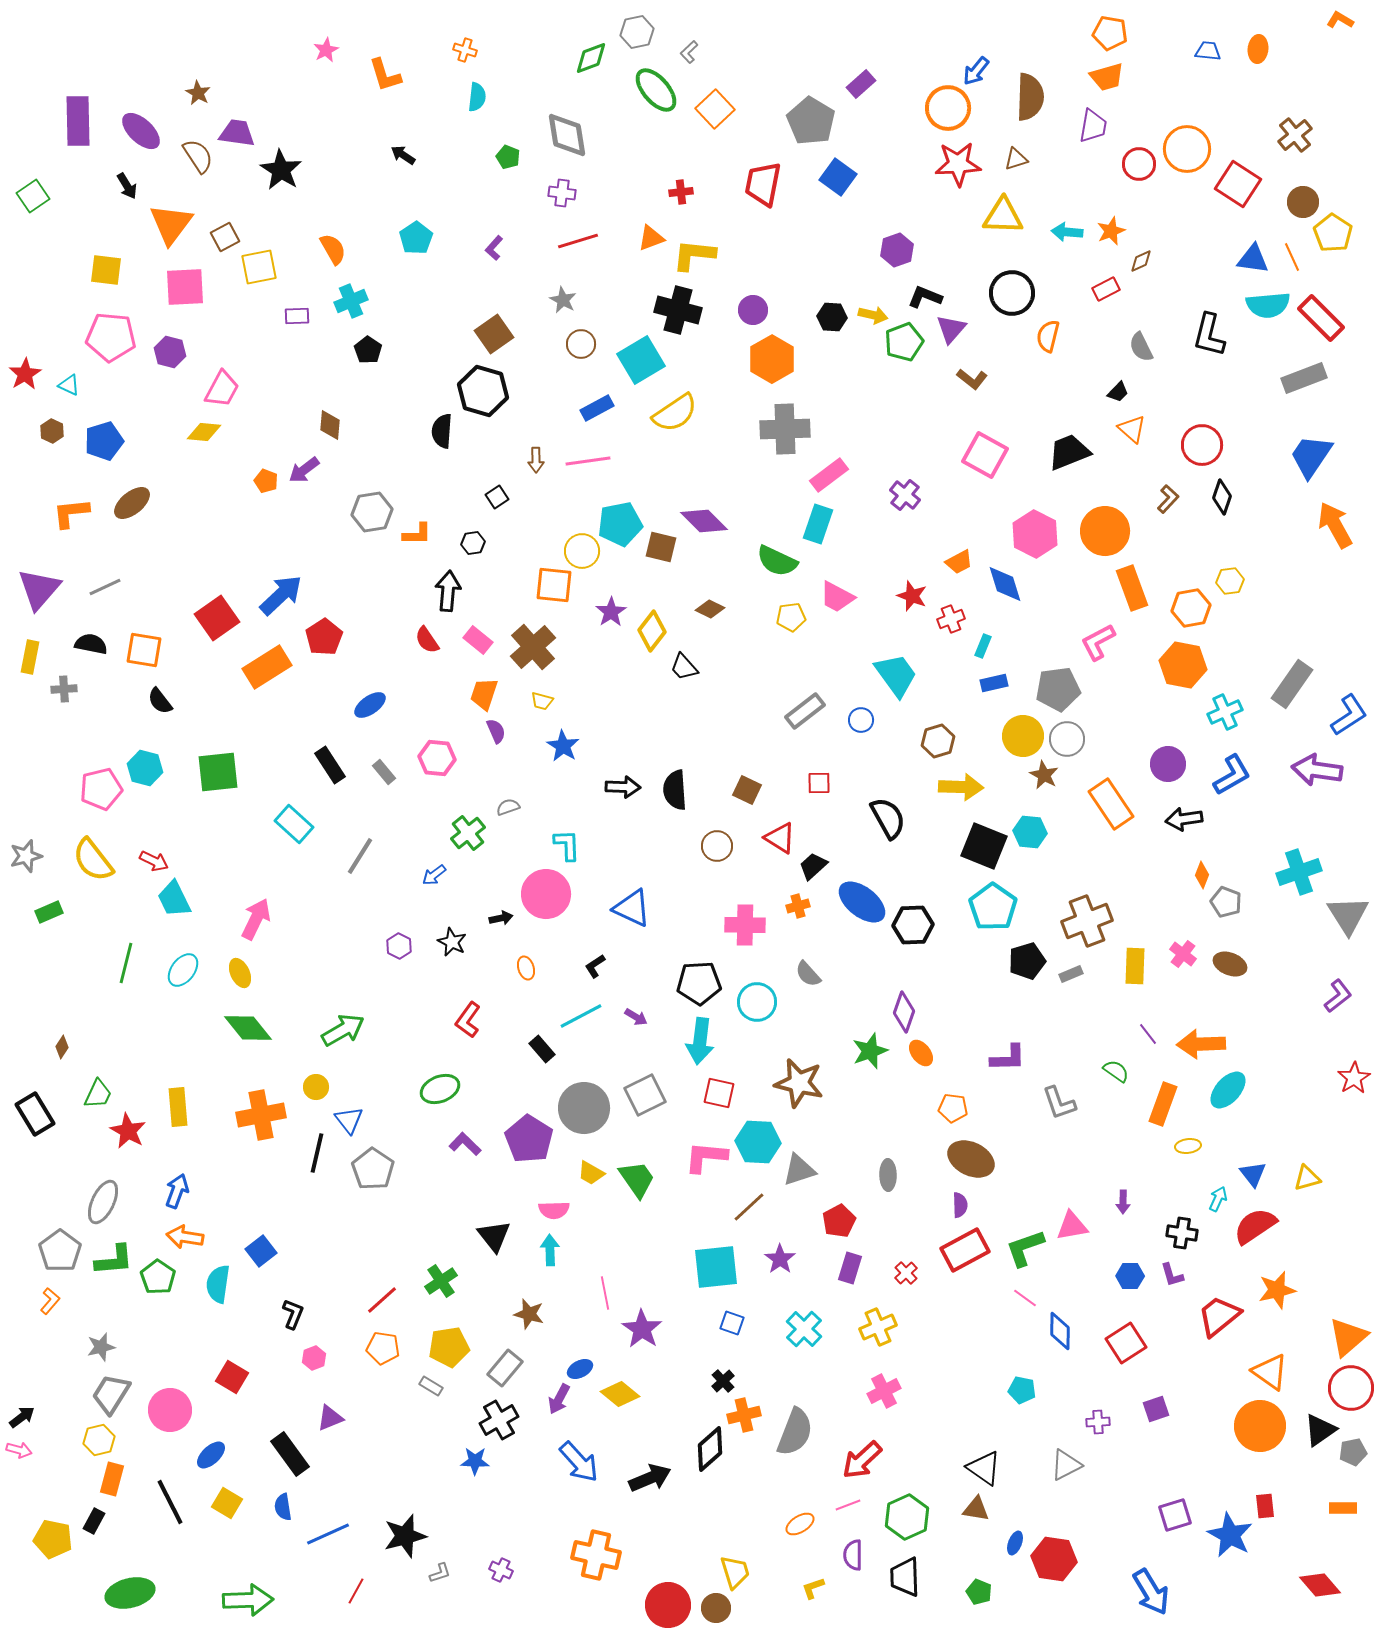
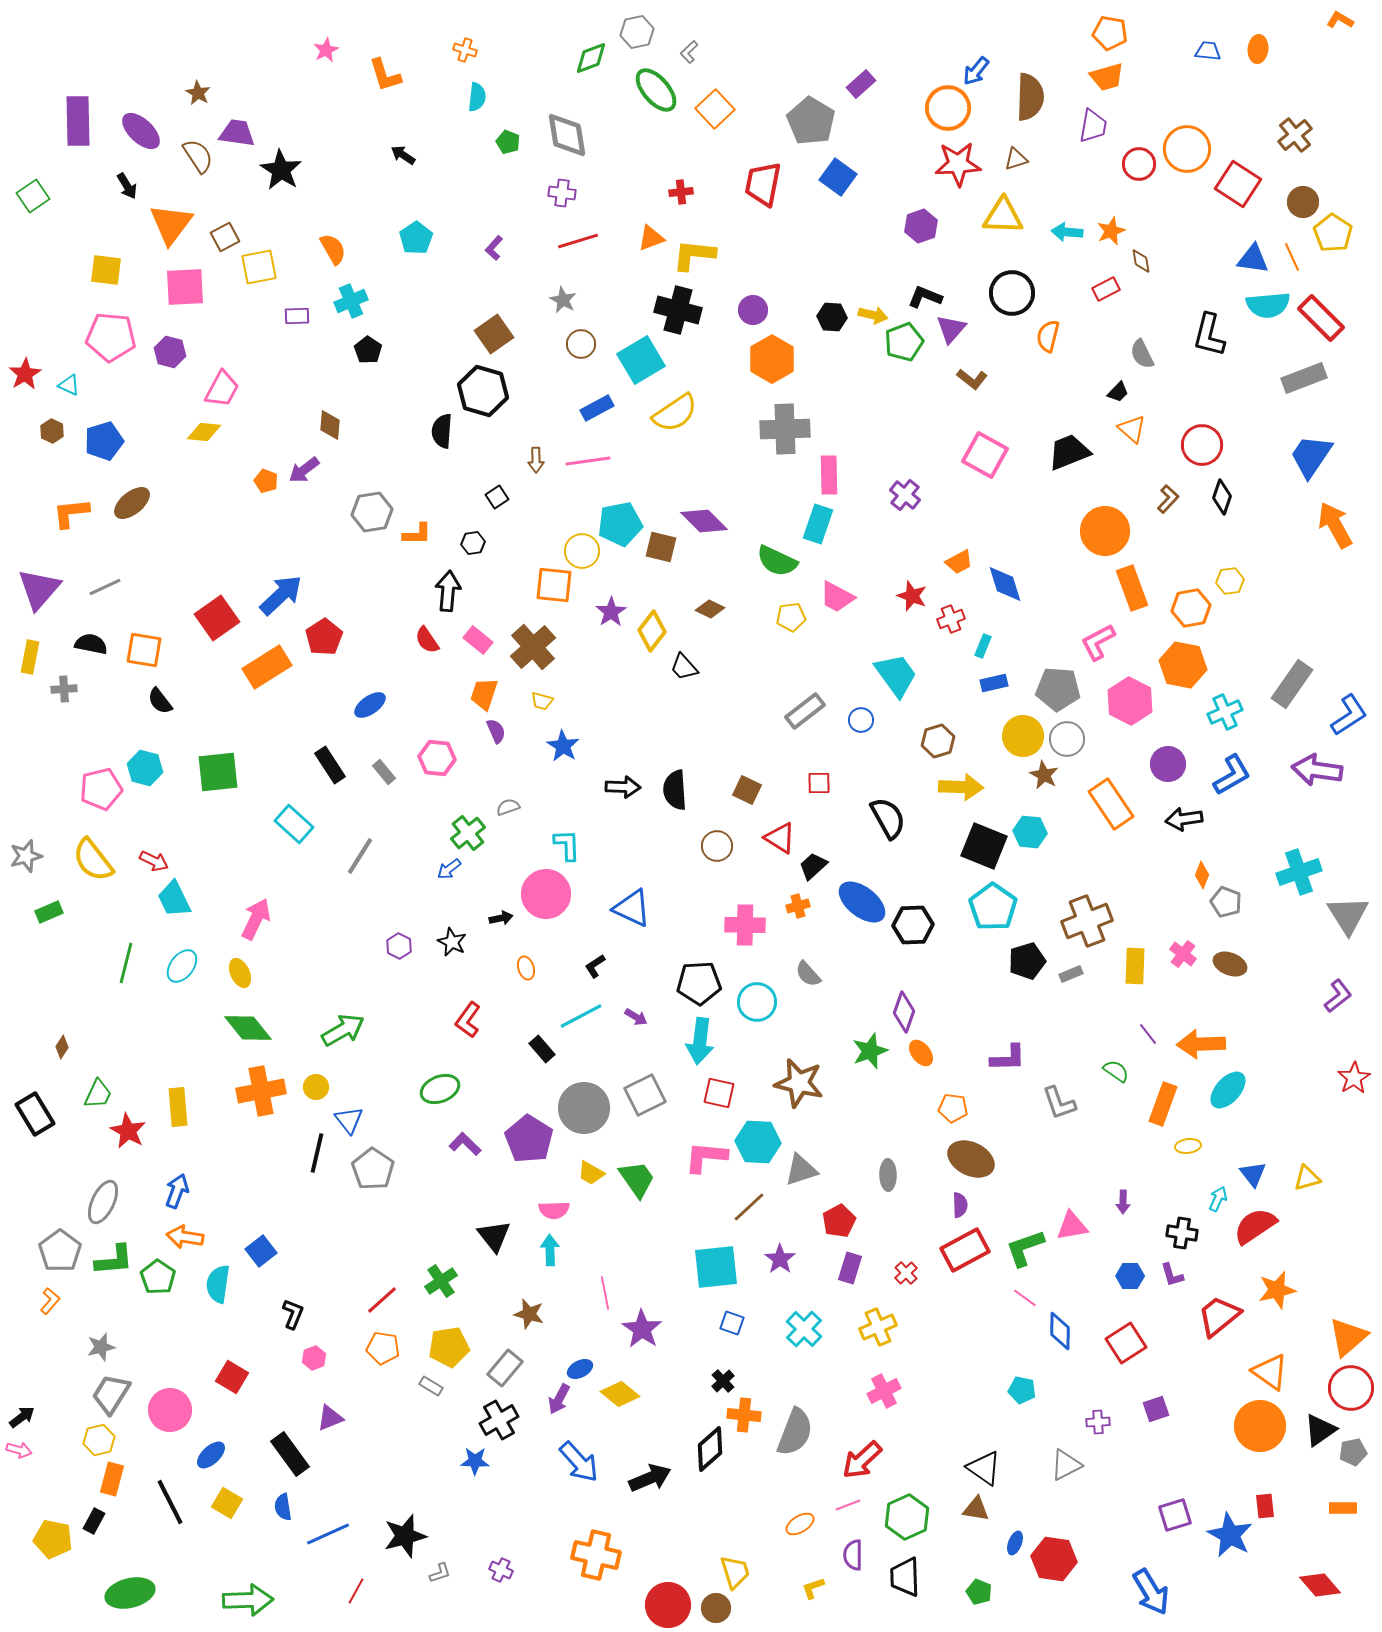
green pentagon at (508, 157): moved 15 px up
purple hexagon at (897, 250): moved 24 px right, 24 px up
brown diamond at (1141, 261): rotated 75 degrees counterclockwise
gray semicircle at (1141, 347): moved 1 px right, 7 px down
pink rectangle at (829, 475): rotated 54 degrees counterclockwise
pink hexagon at (1035, 534): moved 95 px right, 167 px down
gray pentagon at (1058, 689): rotated 12 degrees clockwise
blue arrow at (434, 875): moved 15 px right, 6 px up
cyan ellipse at (183, 970): moved 1 px left, 4 px up
orange cross at (261, 1115): moved 24 px up
gray triangle at (799, 1170): moved 2 px right
orange cross at (744, 1415): rotated 20 degrees clockwise
